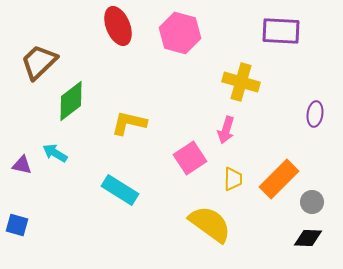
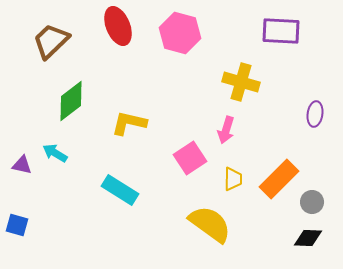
brown trapezoid: moved 12 px right, 21 px up
